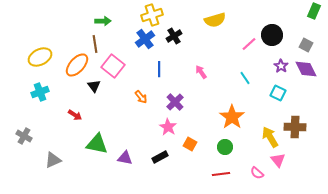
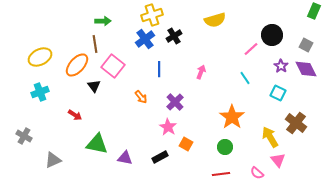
pink line: moved 2 px right, 5 px down
pink arrow: rotated 56 degrees clockwise
brown cross: moved 1 px right, 4 px up; rotated 35 degrees clockwise
orange square: moved 4 px left
